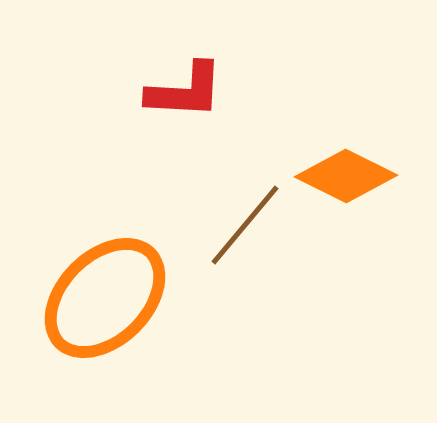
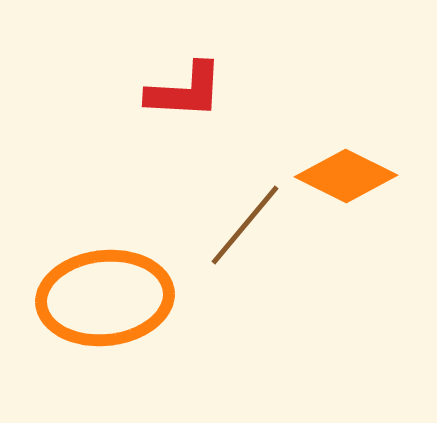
orange ellipse: rotated 39 degrees clockwise
